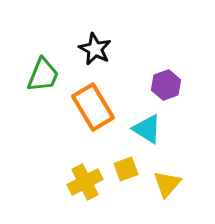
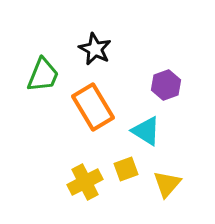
cyan triangle: moved 1 px left, 2 px down
